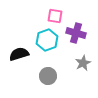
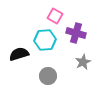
pink square: rotated 21 degrees clockwise
cyan hexagon: moved 2 px left; rotated 15 degrees clockwise
gray star: moved 1 px up
